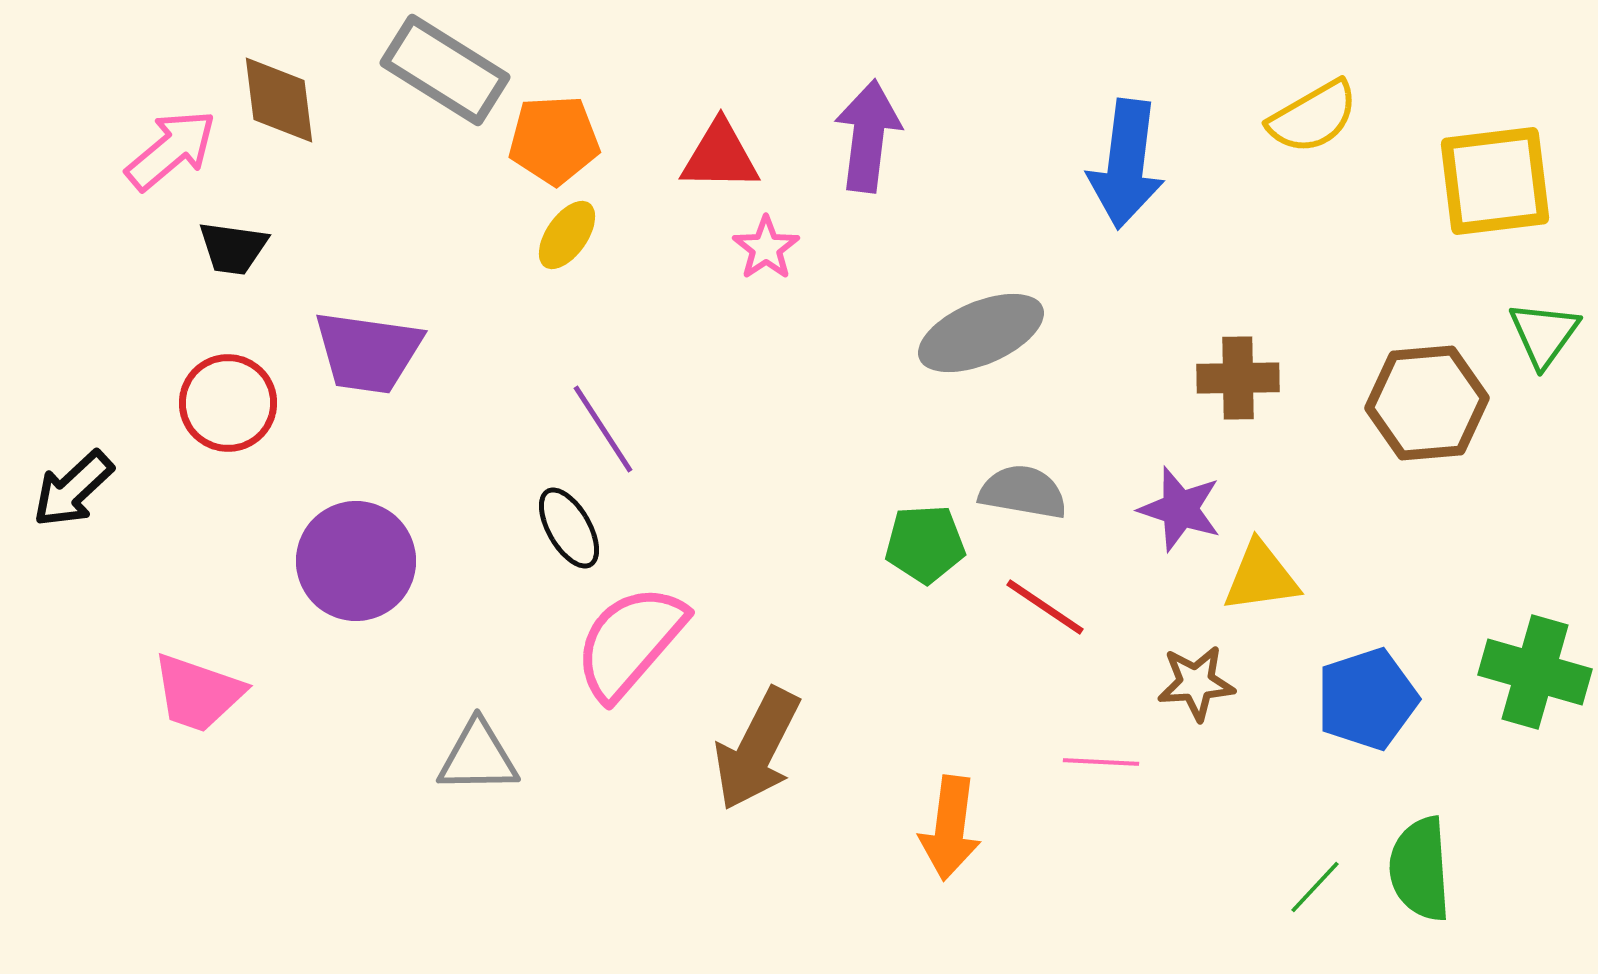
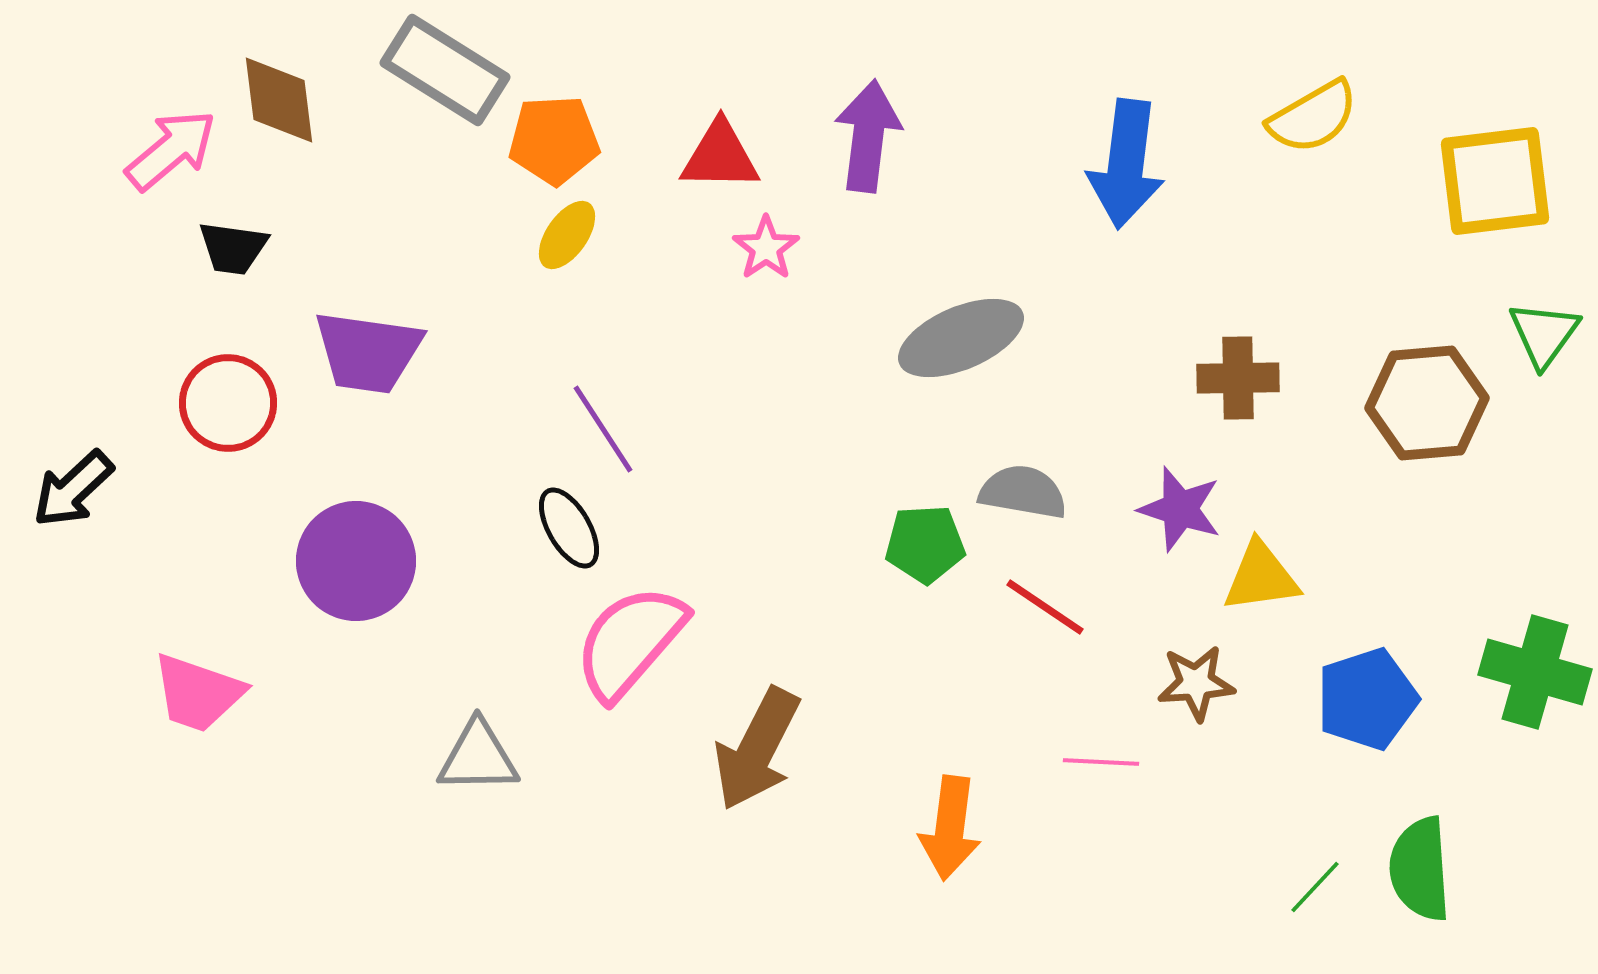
gray ellipse: moved 20 px left, 5 px down
